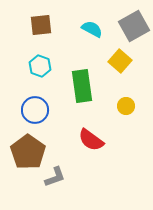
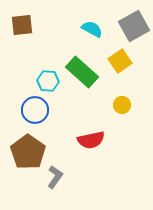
brown square: moved 19 px left
yellow square: rotated 15 degrees clockwise
cyan hexagon: moved 8 px right, 15 px down; rotated 15 degrees counterclockwise
green rectangle: moved 14 px up; rotated 40 degrees counterclockwise
yellow circle: moved 4 px left, 1 px up
red semicircle: rotated 48 degrees counterclockwise
gray L-shape: rotated 35 degrees counterclockwise
